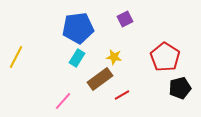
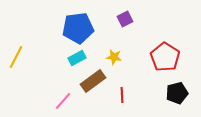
cyan rectangle: rotated 30 degrees clockwise
brown rectangle: moved 7 px left, 2 px down
black pentagon: moved 3 px left, 5 px down
red line: rotated 63 degrees counterclockwise
